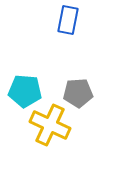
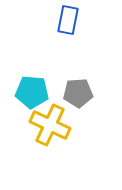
cyan pentagon: moved 7 px right, 1 px down
